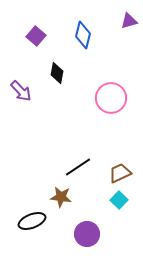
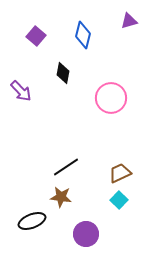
black diamond: moved 6 px right
black line: moved 12 px left
purple circle: moved 1 px left
